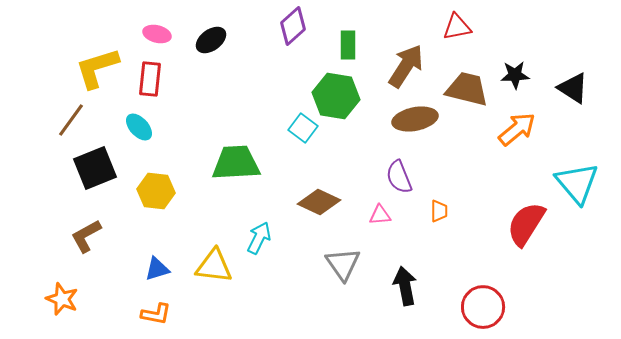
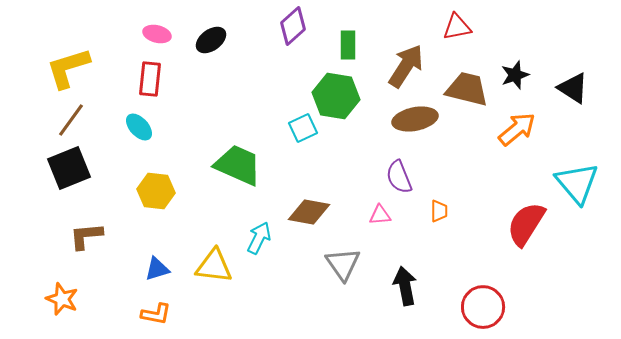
yellow L-shape: moved 29 px left
black star: rotated 16 degrees counterclockwise
cyan square: rotated 28 degrees clockwise
green trapezoid: moved 2 px right, 2 px down; rotated 27 degrees clockwise
black square: moved 26 px left
brown diamond: moved 10 px left, 10 px down; rotated 15 degrees counterclockwise
brown L-shape: rotated 24 degrees clockwise
